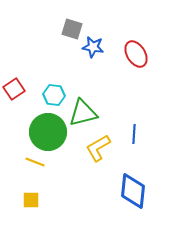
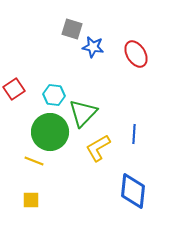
green triangle: rotated 32 degrees counterclockwise
green circle: moved 2 px right
yellow line: moved 1 px left, 1 px up
